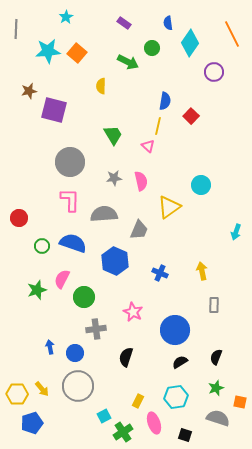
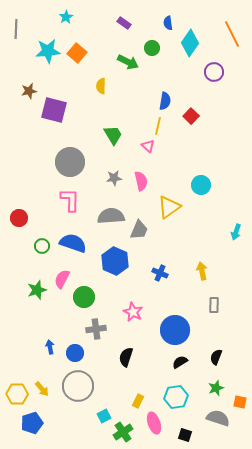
gray semicircle at (104, 214): moved 7 px right, 2 px down
